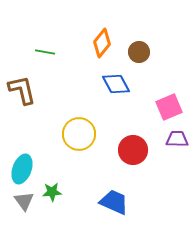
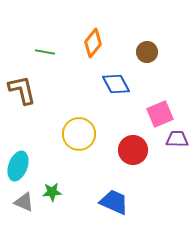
orange diamond: moved 9 px left
brown circle: moved 8 px right
pink square: moved 9 px left, 7 px down
cyan ellipse: moved 4 px left, 3 px up
gray triangle: moved 1 px down; rotated 30 degrees counterclockwise
